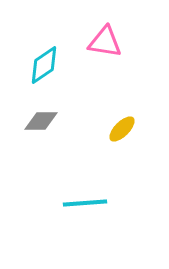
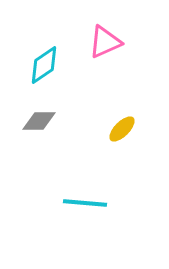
pink triangle: rotated 33 degrees counterclockwise
gray diamond: moved 2 px left
cyan line: rotated 9 degrees clockwise
